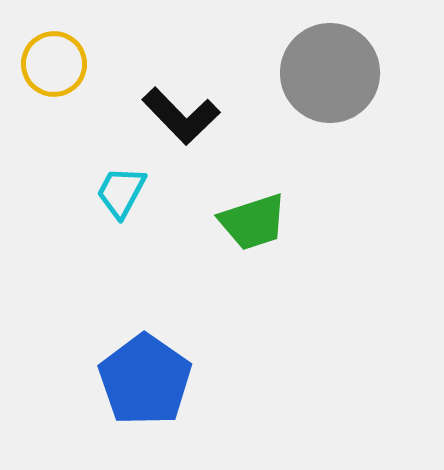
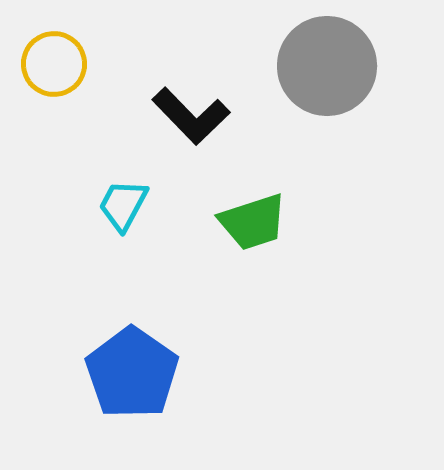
gray circle: moved 3 px left, 7 px up
black L-shape: moved 10 px right
cyan trapezoid: moved 2 px right, 13 px down
blue pentagon: moved 13 px left, 7 px up
